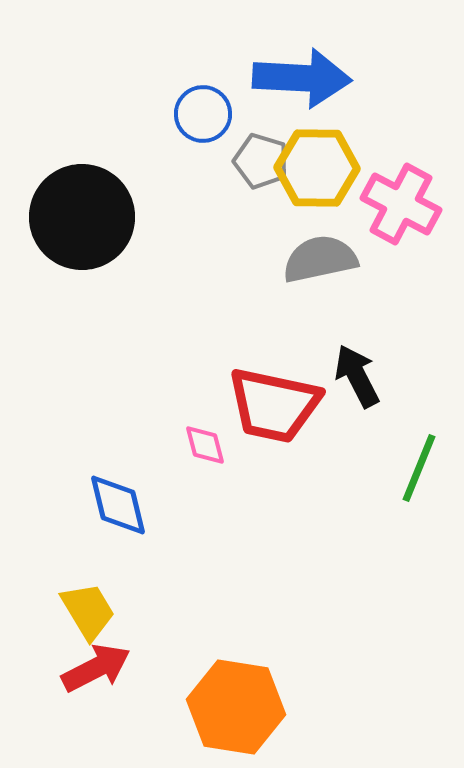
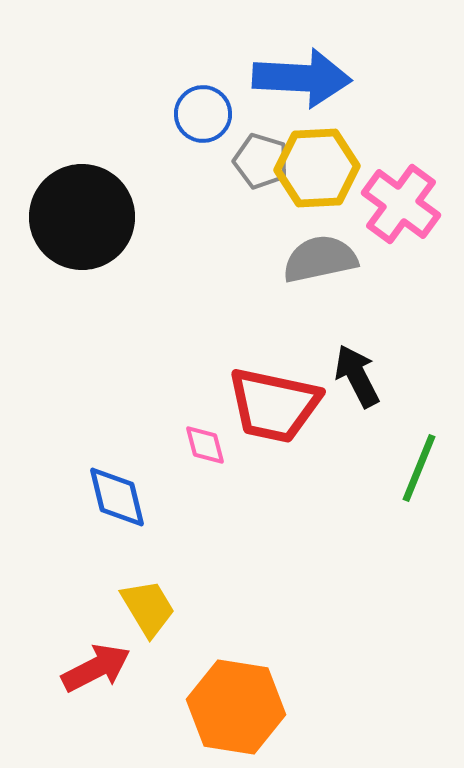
yellow hexagon: rotated 4 degrees counterclockwise
pink cross: rotated 8 degrees clockwise
blue diamond: moved 1 px left, 8 px up
yellow trapezoid: moved 60 px right, 3 px up
